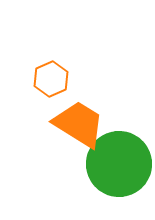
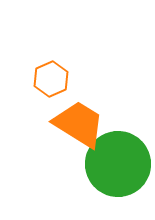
green circle: moved 1 px left
